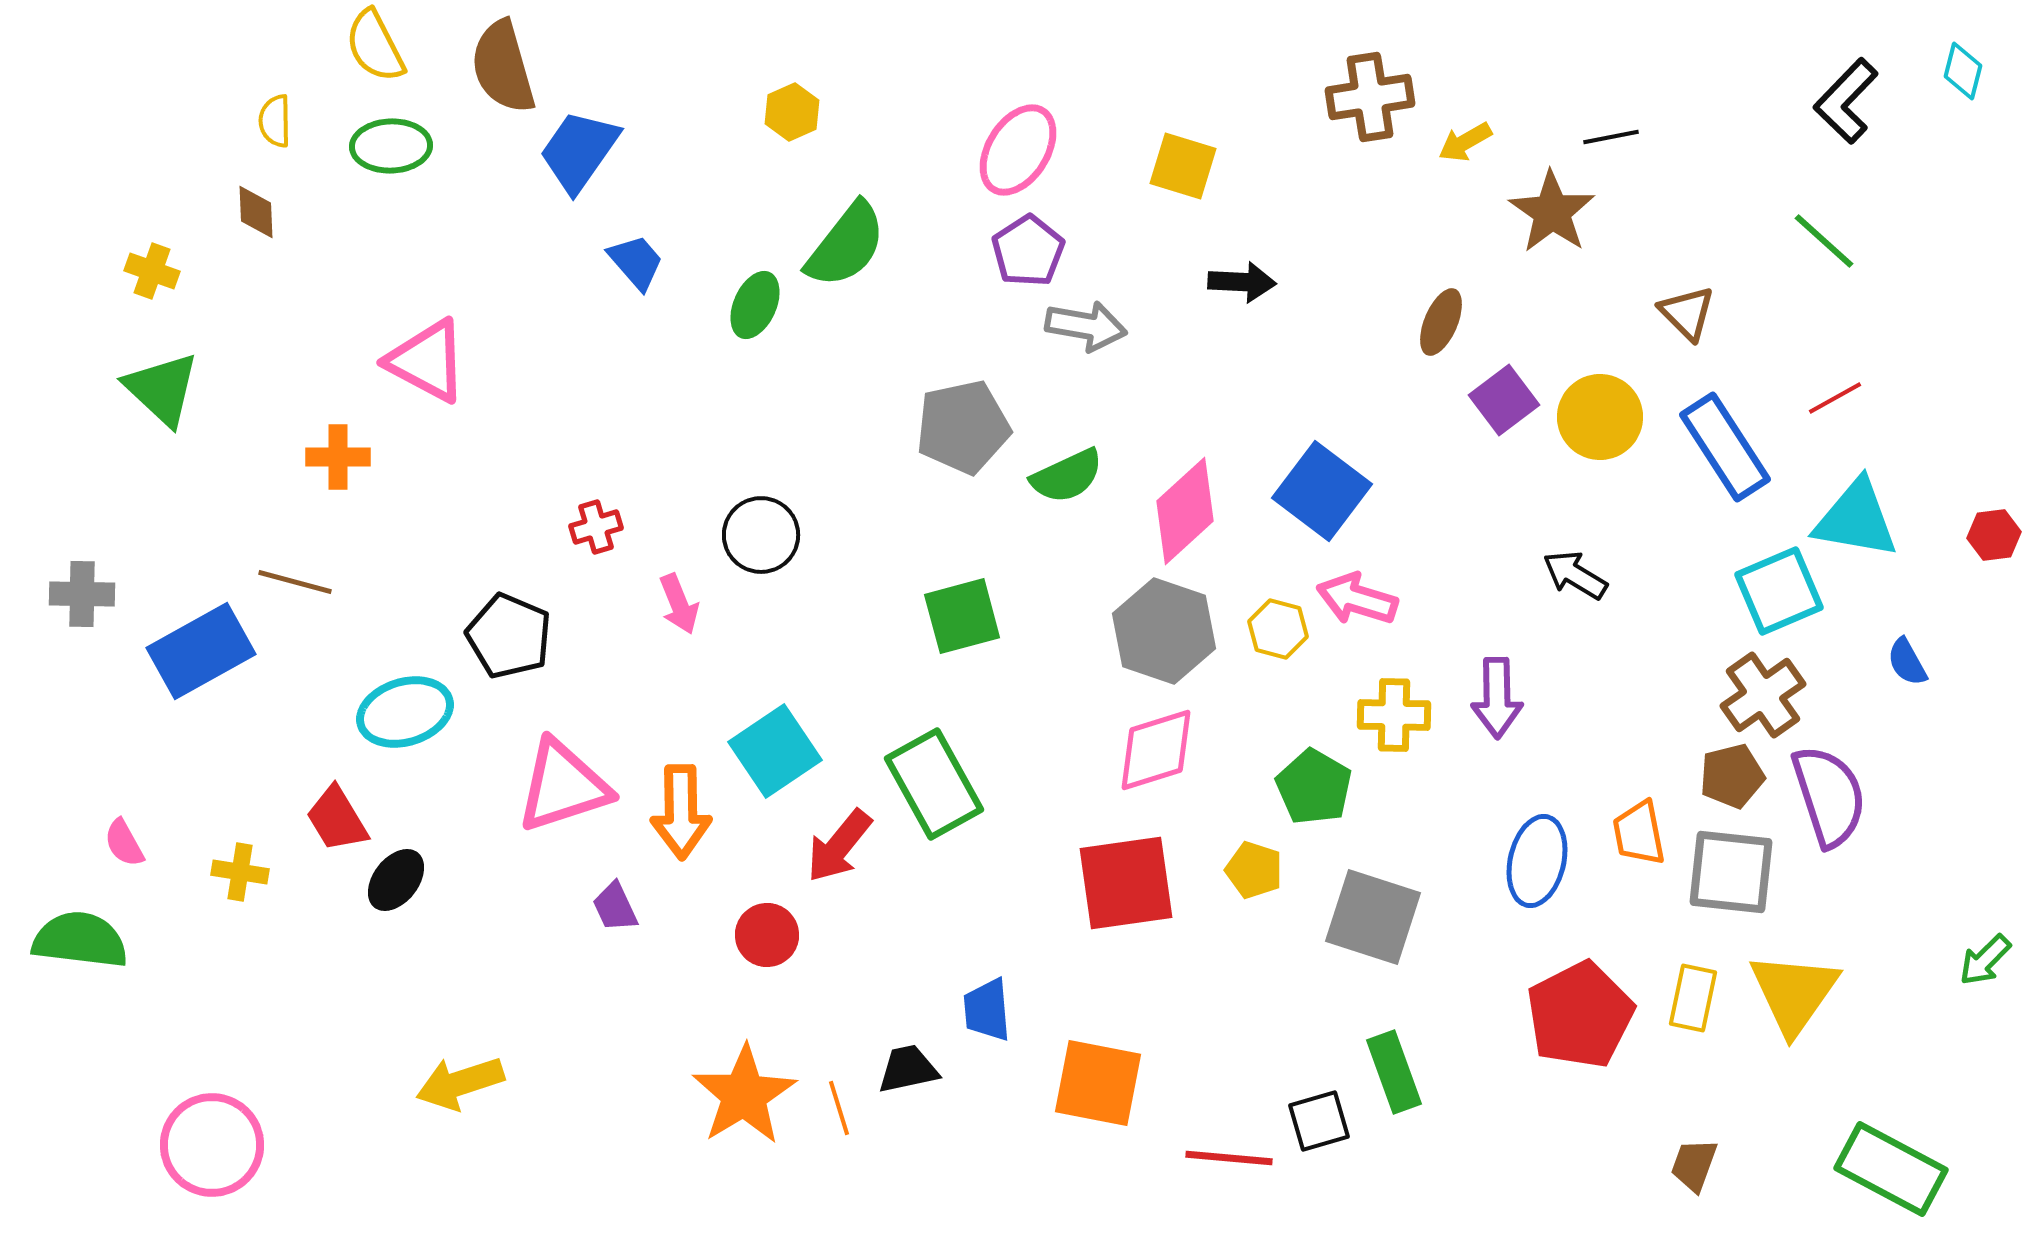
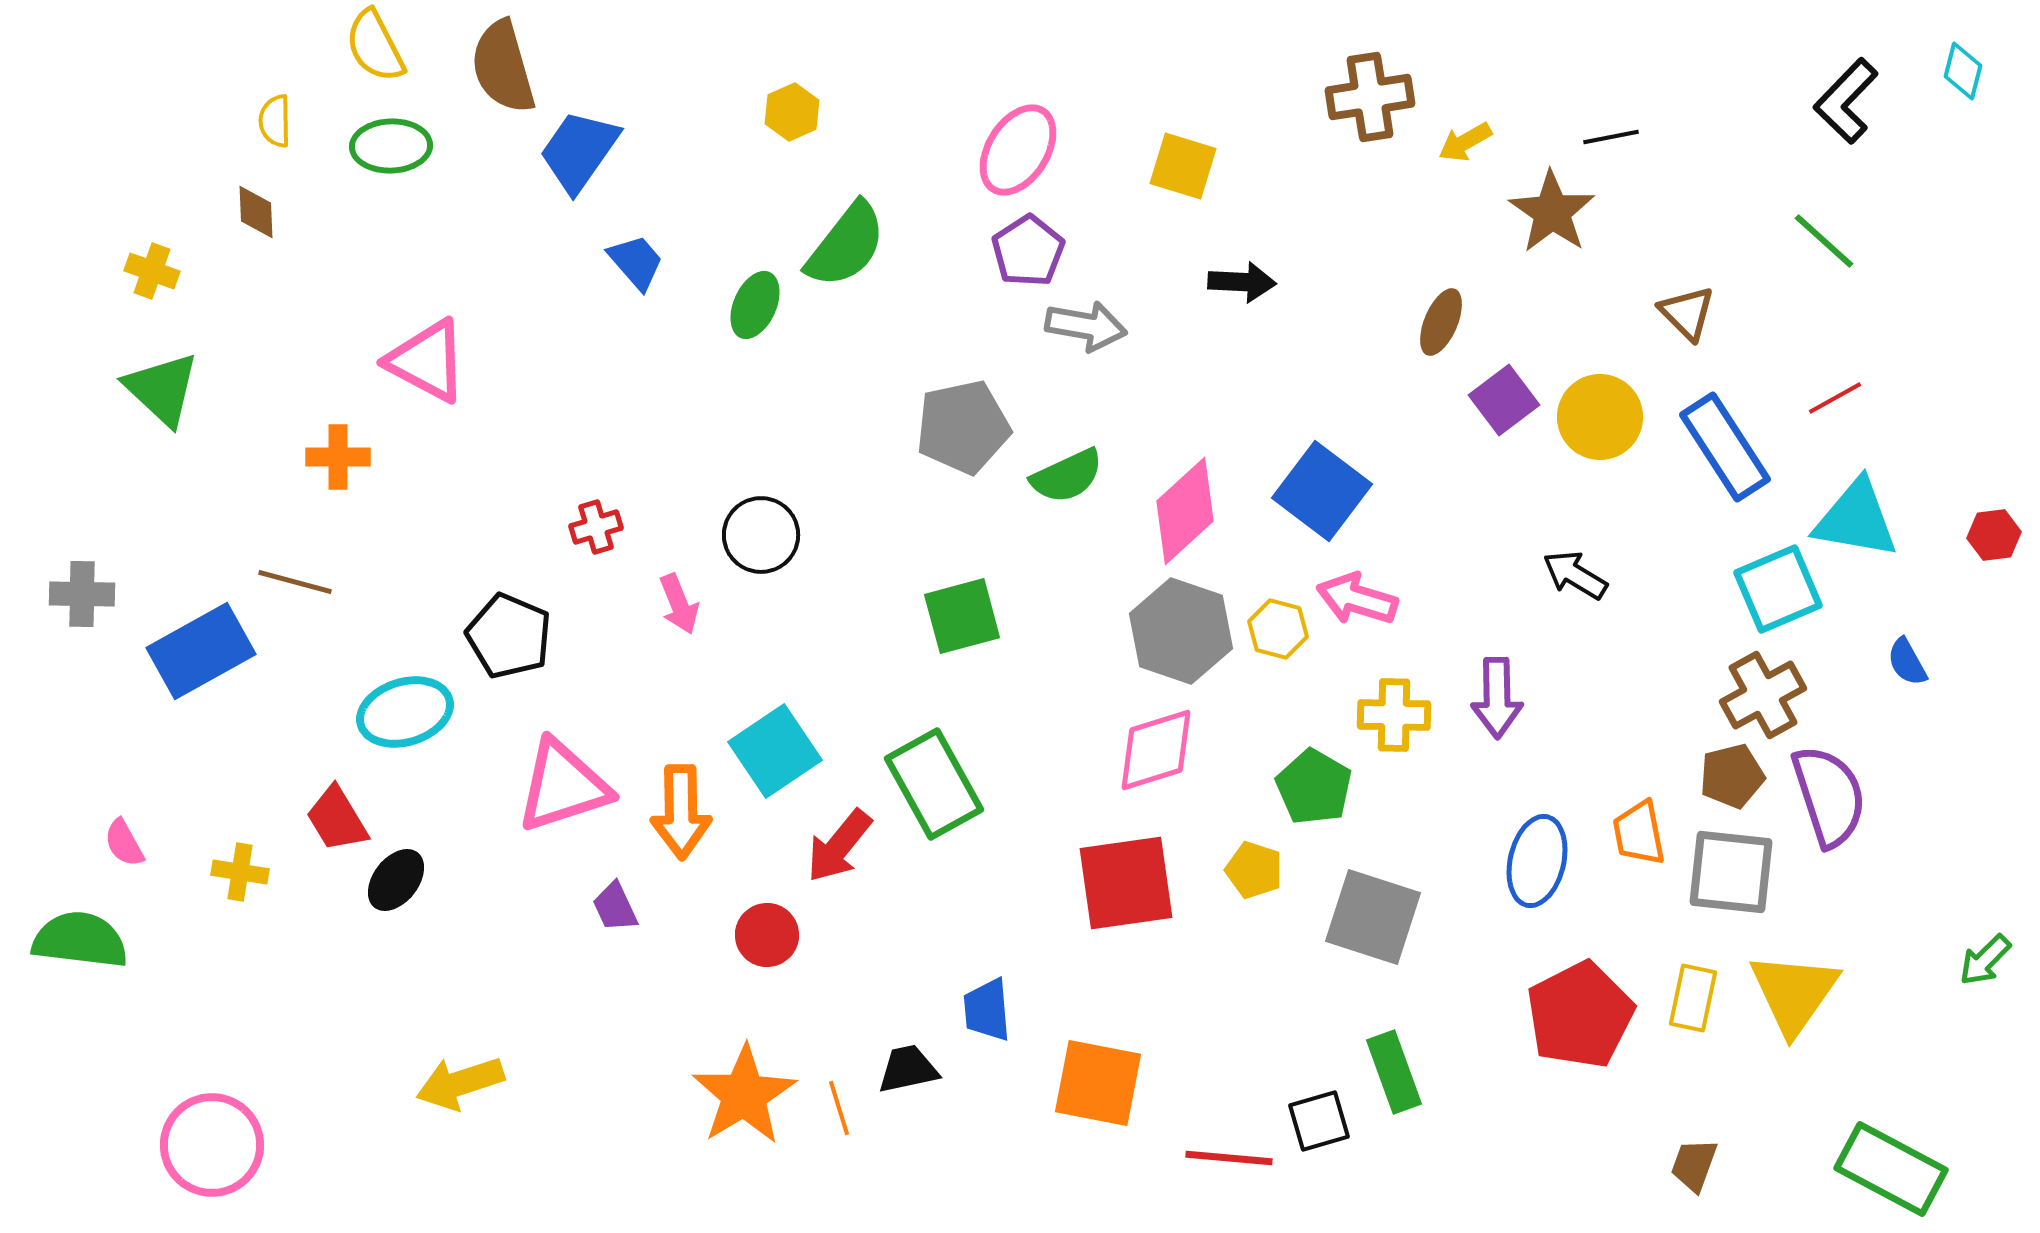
cyan square at (1779, 591): moved 1 px left, 2 px up
gray hexagon at (1164, 631): moved 17 px right
brown cross at (1763, 695): rotated 6 degrees clockwise
